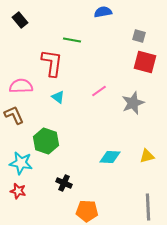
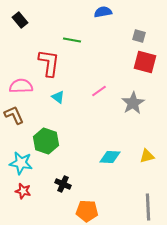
red L-shape: moved 3 px left
gray star: rotated 10 degrees counterclockwise
black cross: moved 1 px left, 1 px down
red star: moved 5 px right
